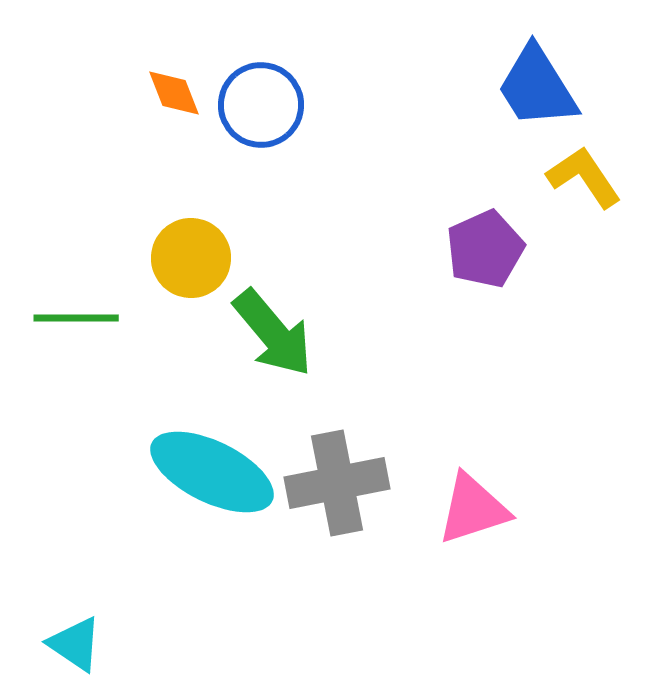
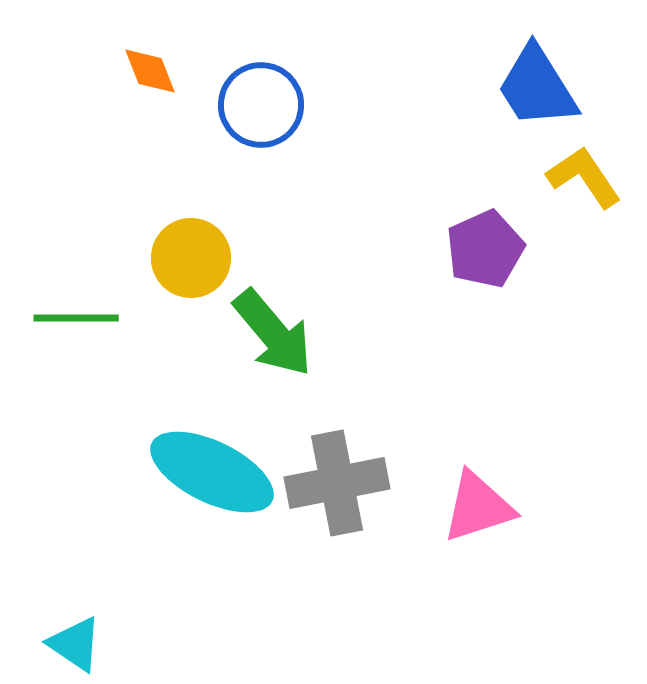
orange diamond: moved 24 px left, 22 px up
pink triangle: moved 5 px right, 2 px up
